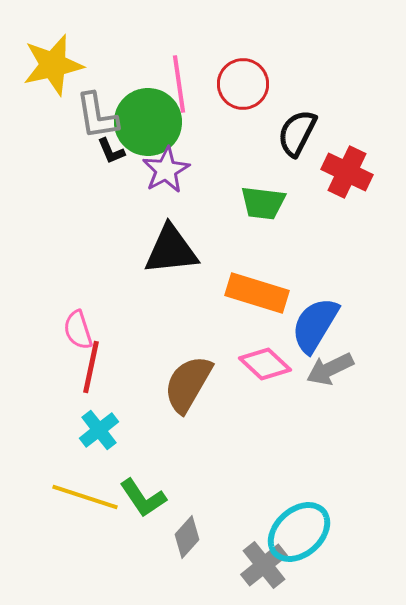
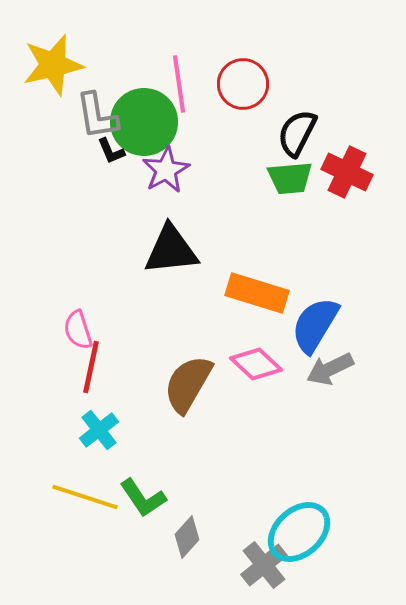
green circle: moved 4 px left
green trapezoid: moved 27 px right, 25 px up; rotated 12 degrees counterclockwise
pink diamond: moved 9 px left
